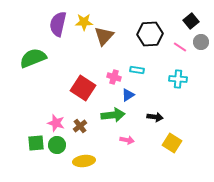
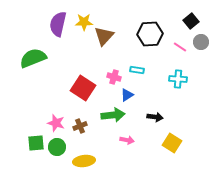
blue triangle: moved 1 px left
brown cross: rotated 16 degrees clockwise
green circle: moved 2 px down
